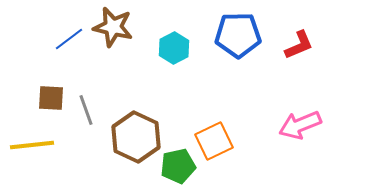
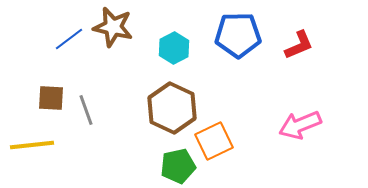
brown hexagon: moved 36 px right, 29 px up
